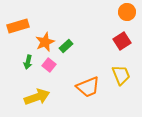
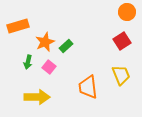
pink square: moved 2 px down
orange trapezoid: rotated 105 degrees clockwise
yellow arrow: rotated 20 degrees clockwise
